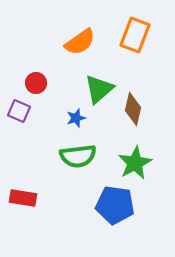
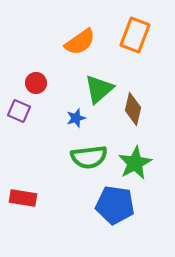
green semicircle: moved 11 px right, 1 px down
